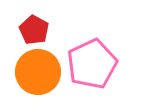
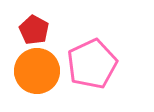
orange circle: moved 1 px left, 1 px up
